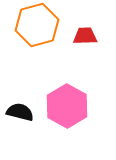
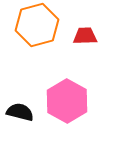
pink hexagon: moved 5 px up
